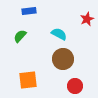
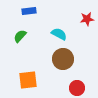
red star: rotated 16 degrees clockwise
red circle: moved 2 px right, 2 px down
